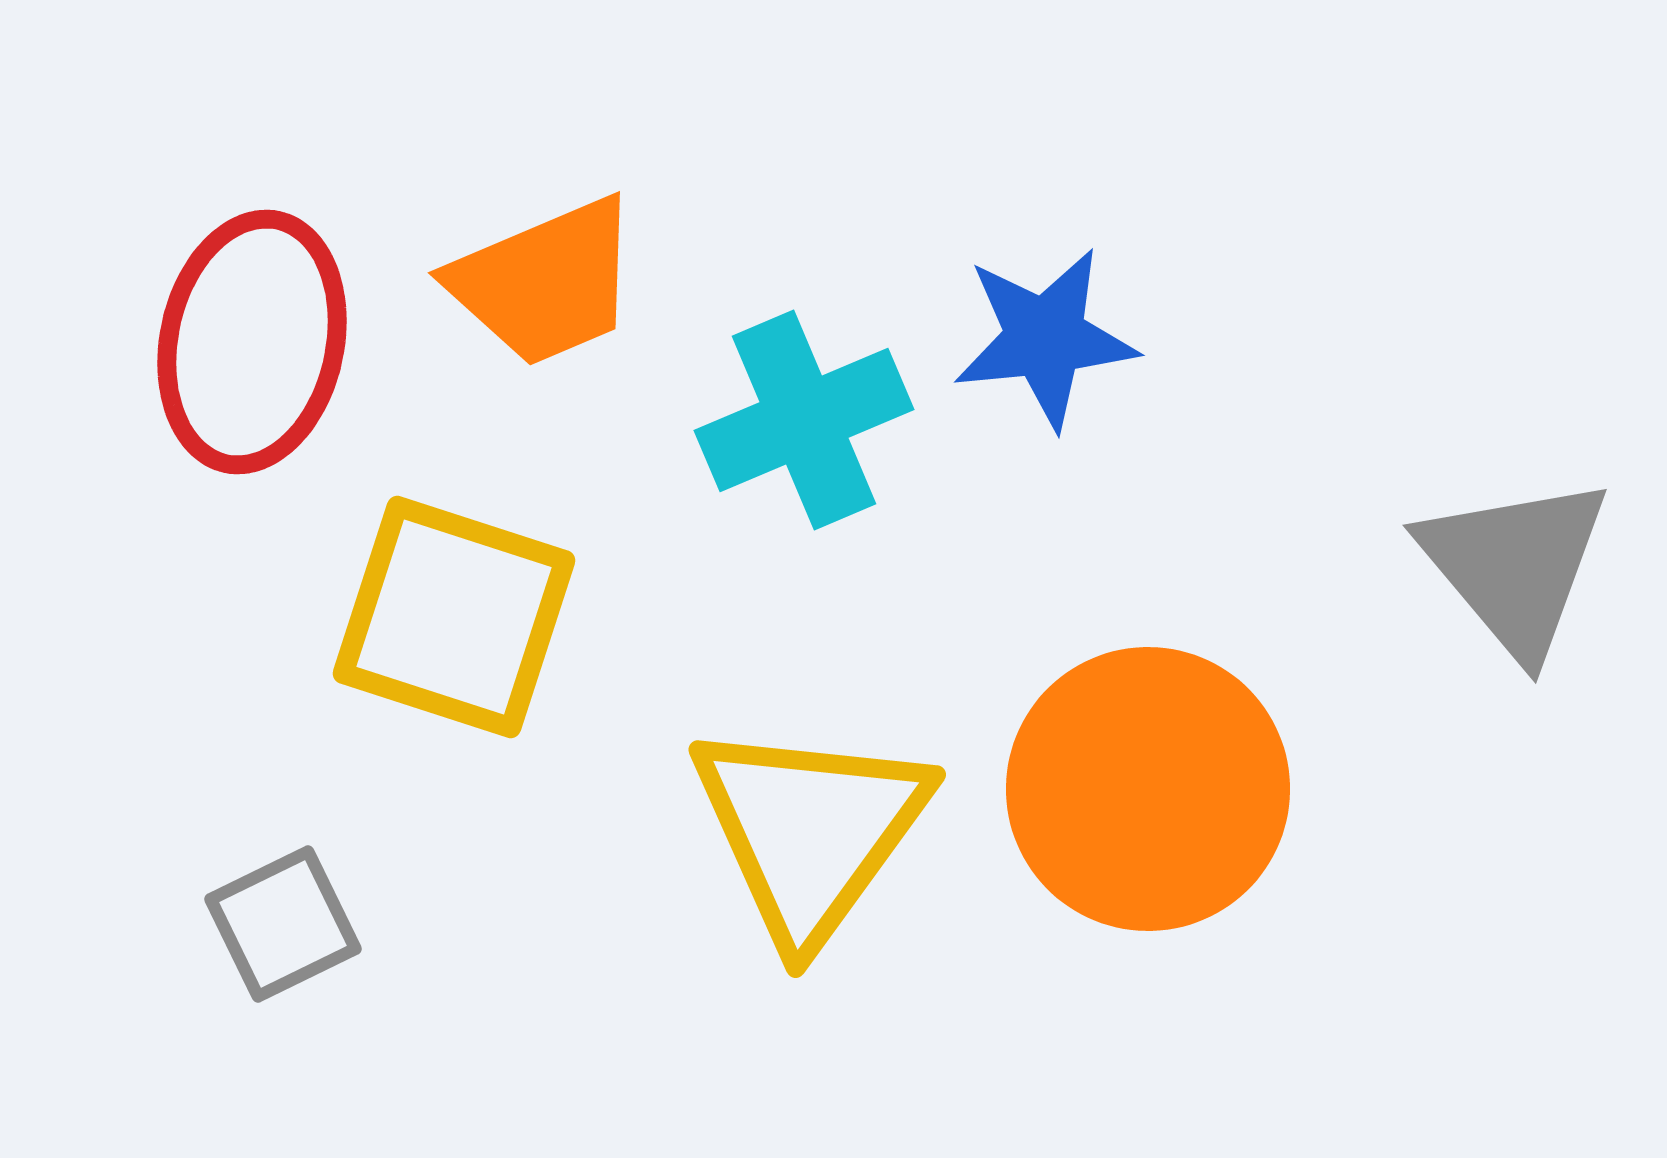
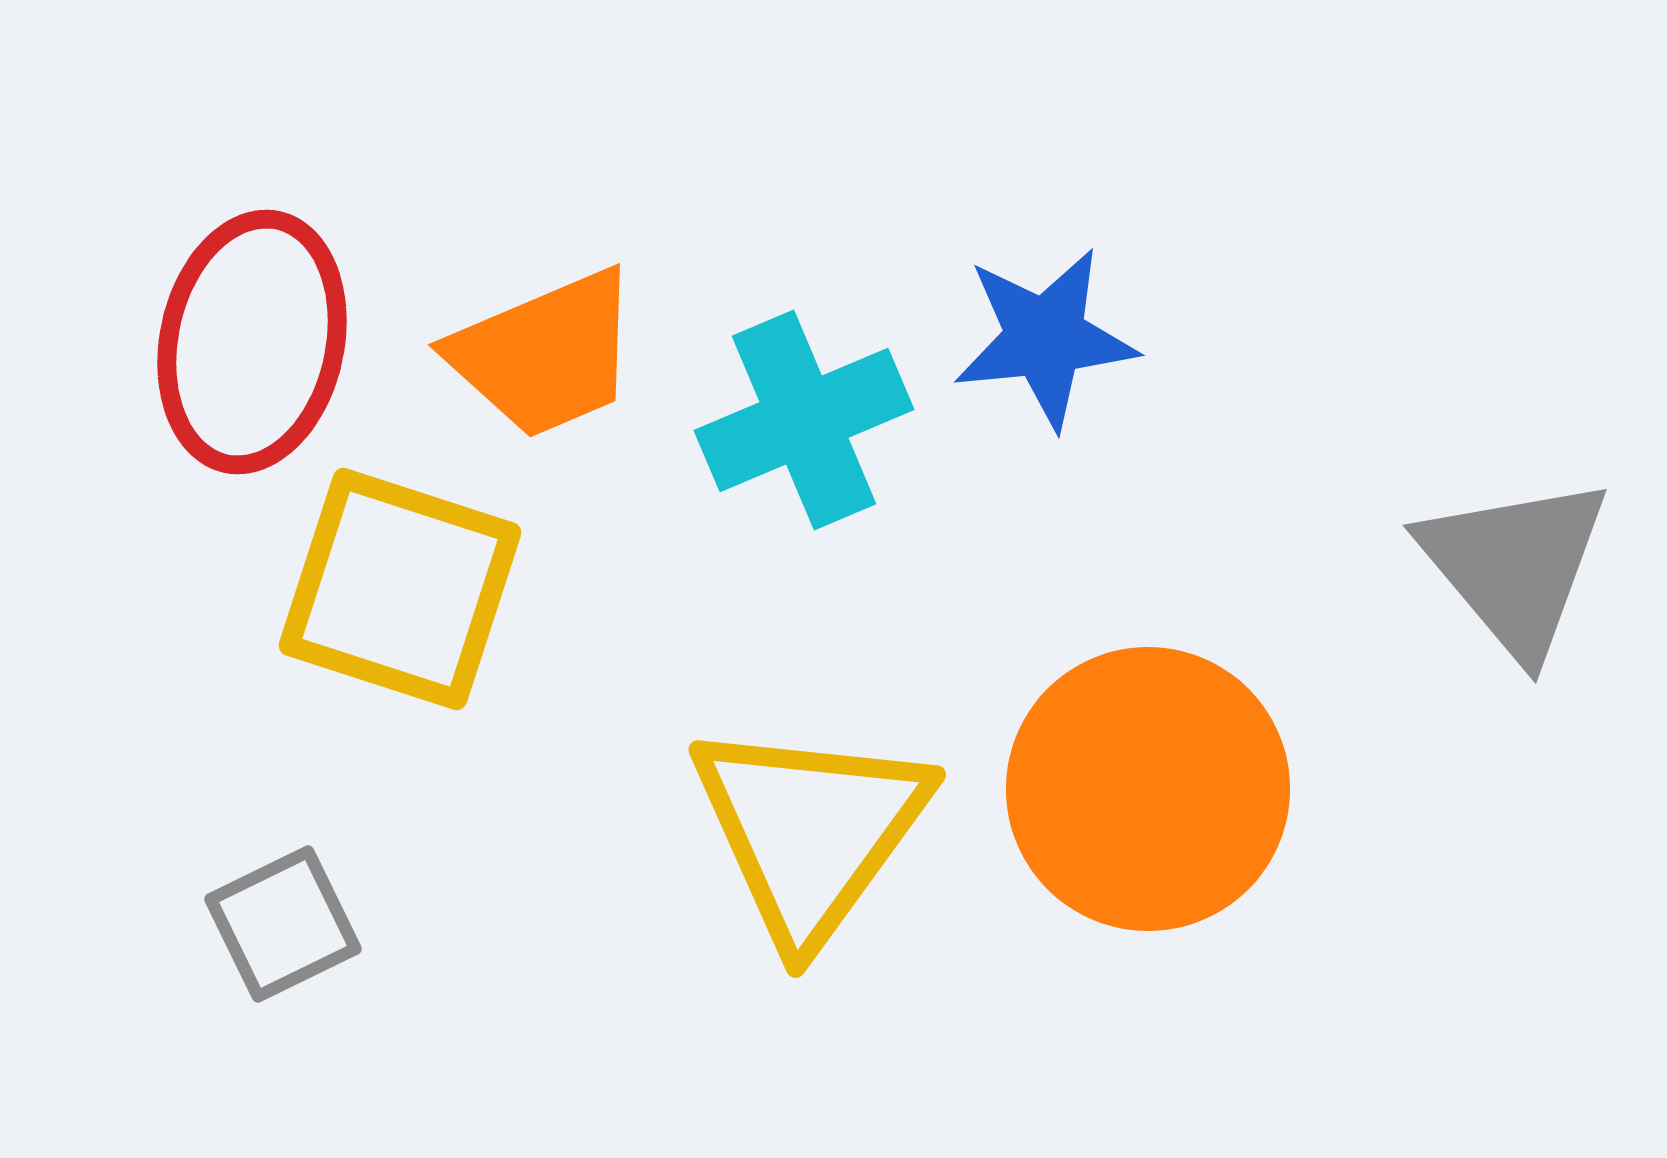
orange trapezoid: moved 72 px down
yellow square: moved 54 px left, 28 px up
